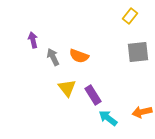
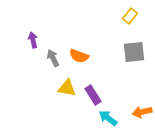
gray square: moved 4 px left
gray arrow: moved 1 px down
yellow triangle: rotated 42 degrees counterclockwise
